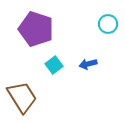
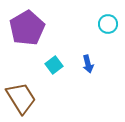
purple pentagon: moved 9 px left, 1 px up; rotated 24 degrees clockwise
blue arrow: rotated 90 degrees counterclockwise
brown trapezoid: moved 1 px left, 1 px down
